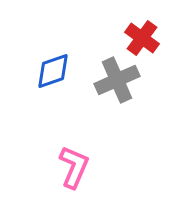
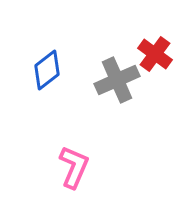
red cross: moved 13 px right, 16 px down
blue diamond: moved 6 px left, 1 px up; rotated 18 degrees counterclockwise
